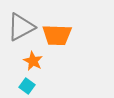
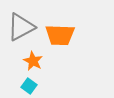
orange trapezoid: moved 3 px right
cyan square: moved 2 px right
